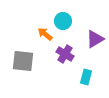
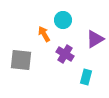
cyan circle: moved 1 px up
orange arrow: moved 1 px left; rotated 21 degrees clockwise
gray square: moved 2 px left, 1 px up
